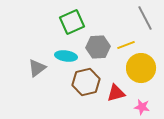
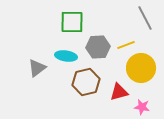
green square: rotated 25 degrees clockwise
red triangle: moved 3 px right, 1 px up
